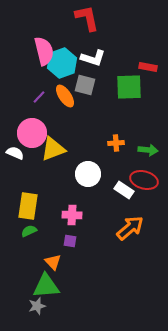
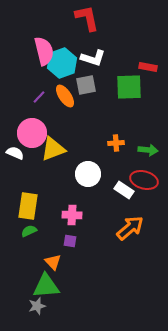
gray square: moved 1 px right; rotated 25 degrees counterclockwise
